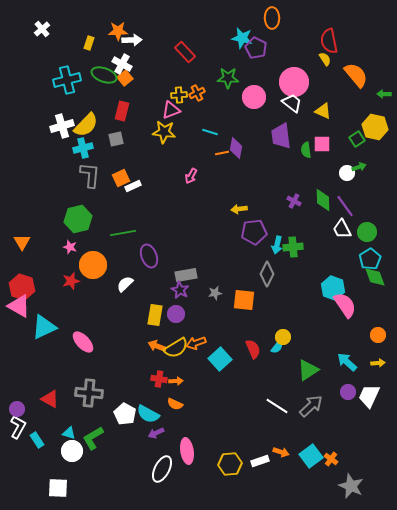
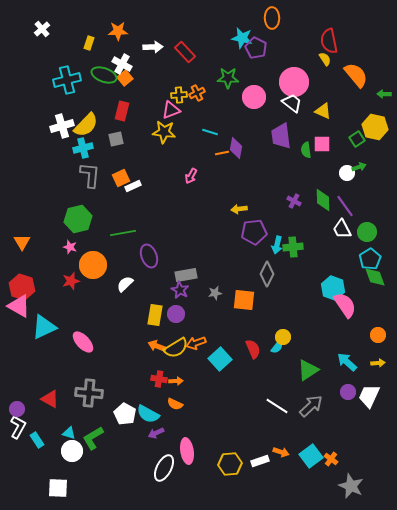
white arrow at (132, 40): moved 21 px right, 7 px down
white ellipse at (162, 469): moved 2 px right, 1 px up
